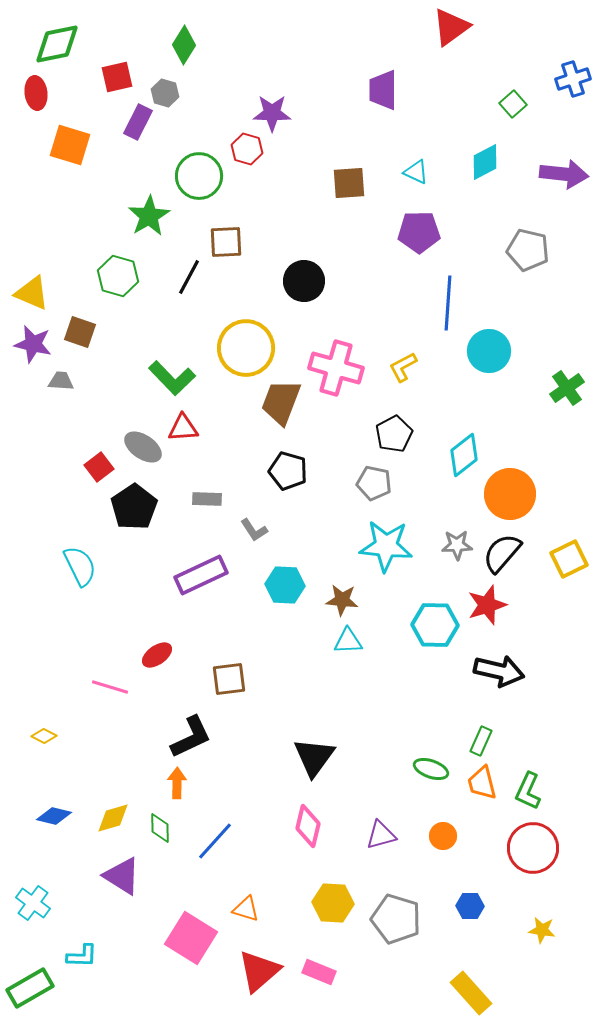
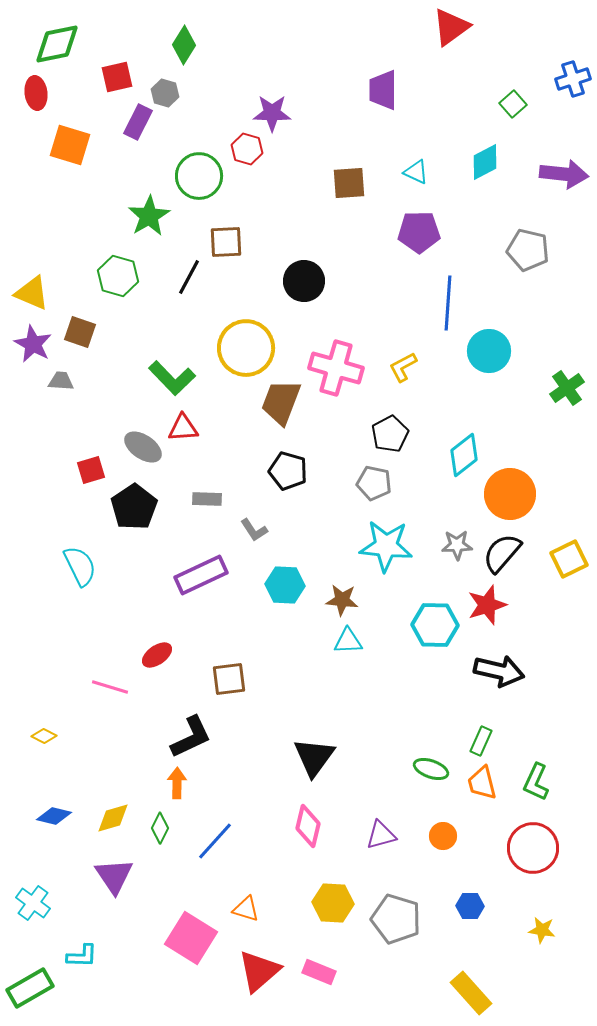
purple star at (33, 344): rotated 15 degrees clockwise
black pentagon at (394, 434): moved 4 px left
red square at (99, 467): moved 8 px left, 3 px down; rotated 20 degrees clockwise
green L-shape at (528, 791): moved 8 px right, 9 px up
green diamond at (160, 828): rotated 28 degrees clockwise
purple triangle at (122, 876): moved 8 px left; rotated 24 degrees clockwise
